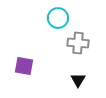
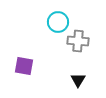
cyan circle: moved 4 px down
gray cross: moved 2 px up
